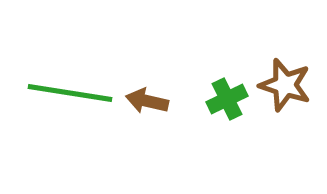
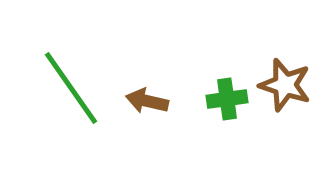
green line: moved 1 px right, 5 px up; rotated 46 degrees clockwise
green cross: rotated 18 degrees clockwise
